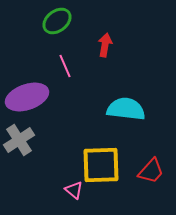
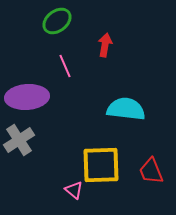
purple ellipse: rotated 15 degrees clockwise
red trapezoid: rotated 116 degrees clockwise
